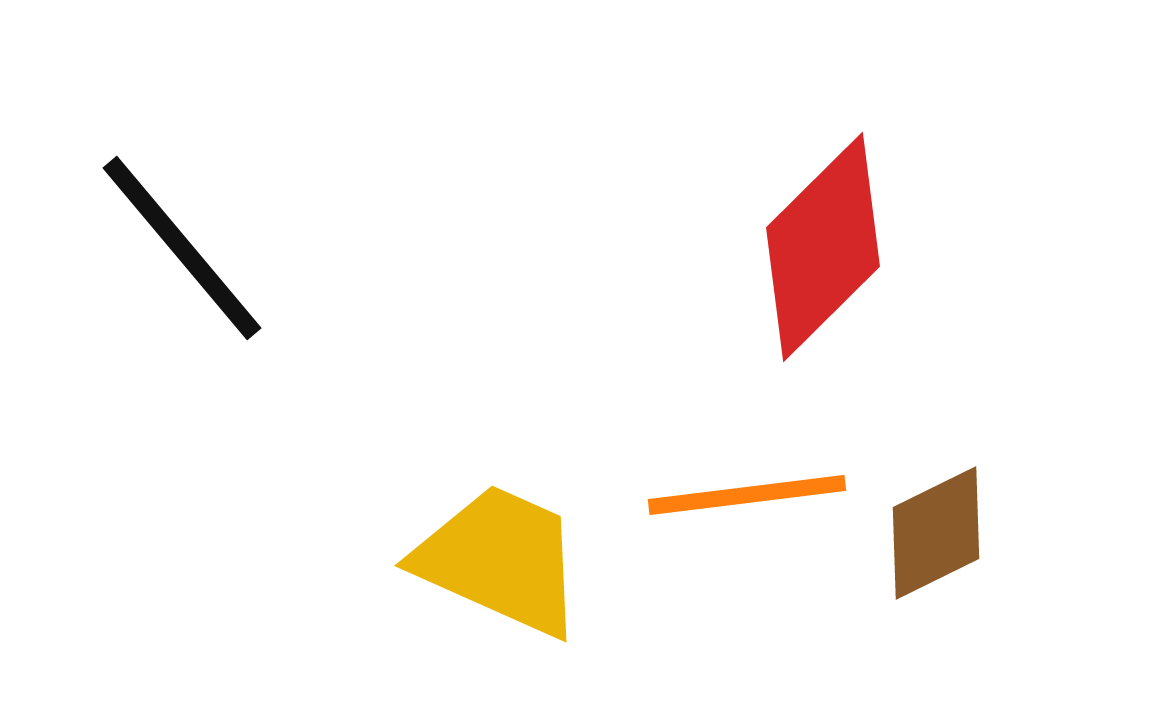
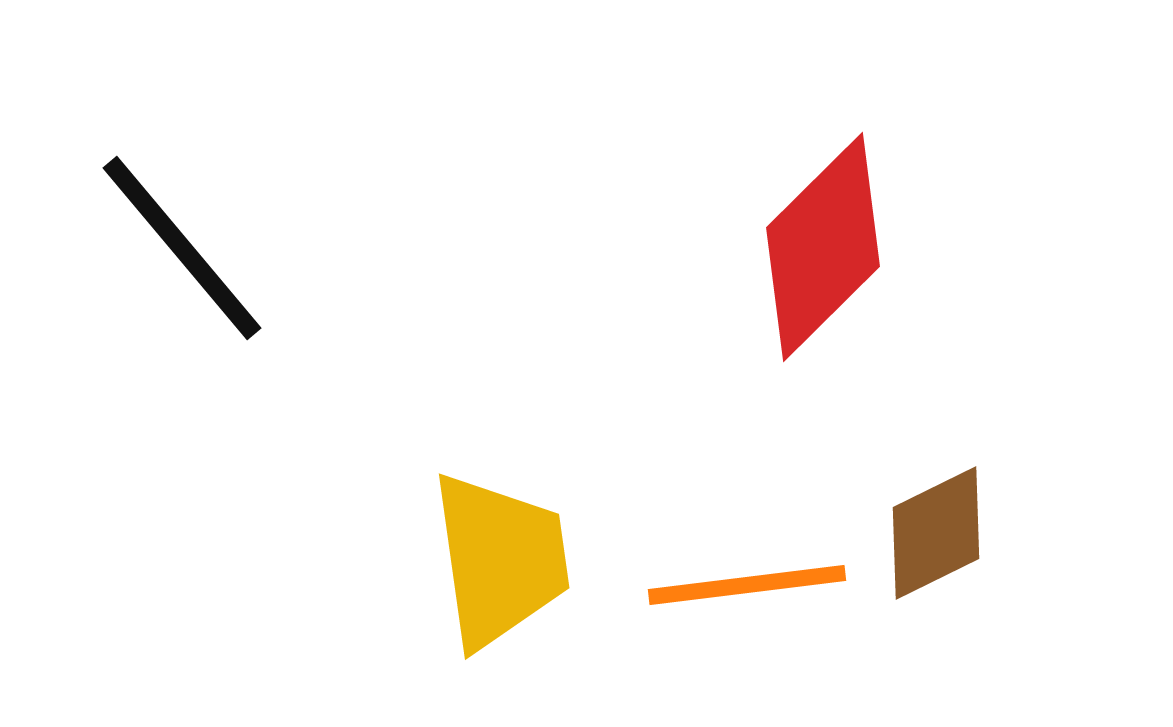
orange line: moved 90 px down
yellow trapezoid: rotated 58 degrees clockwise
